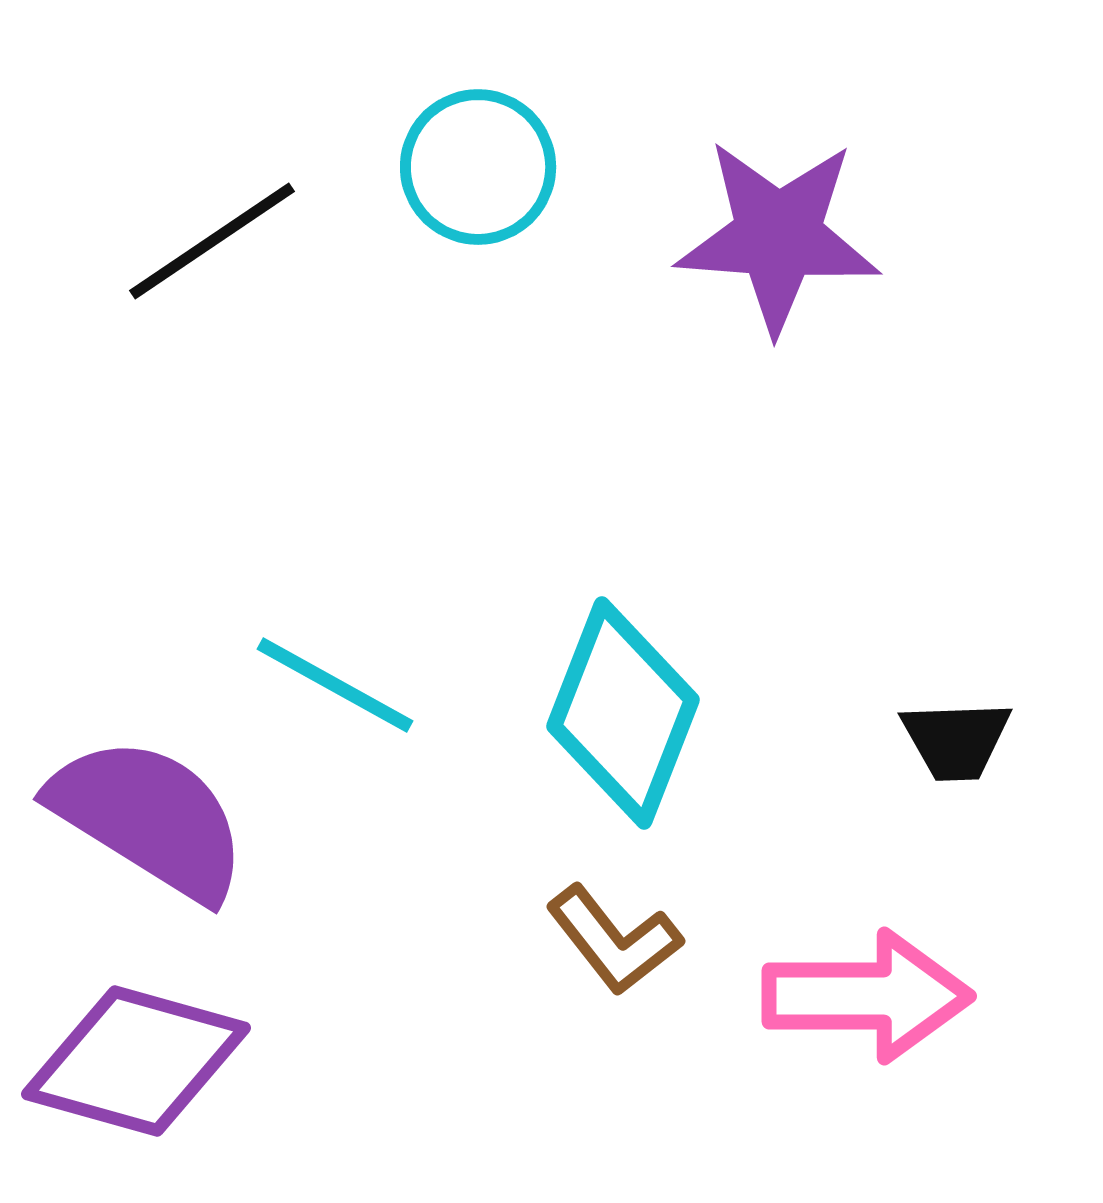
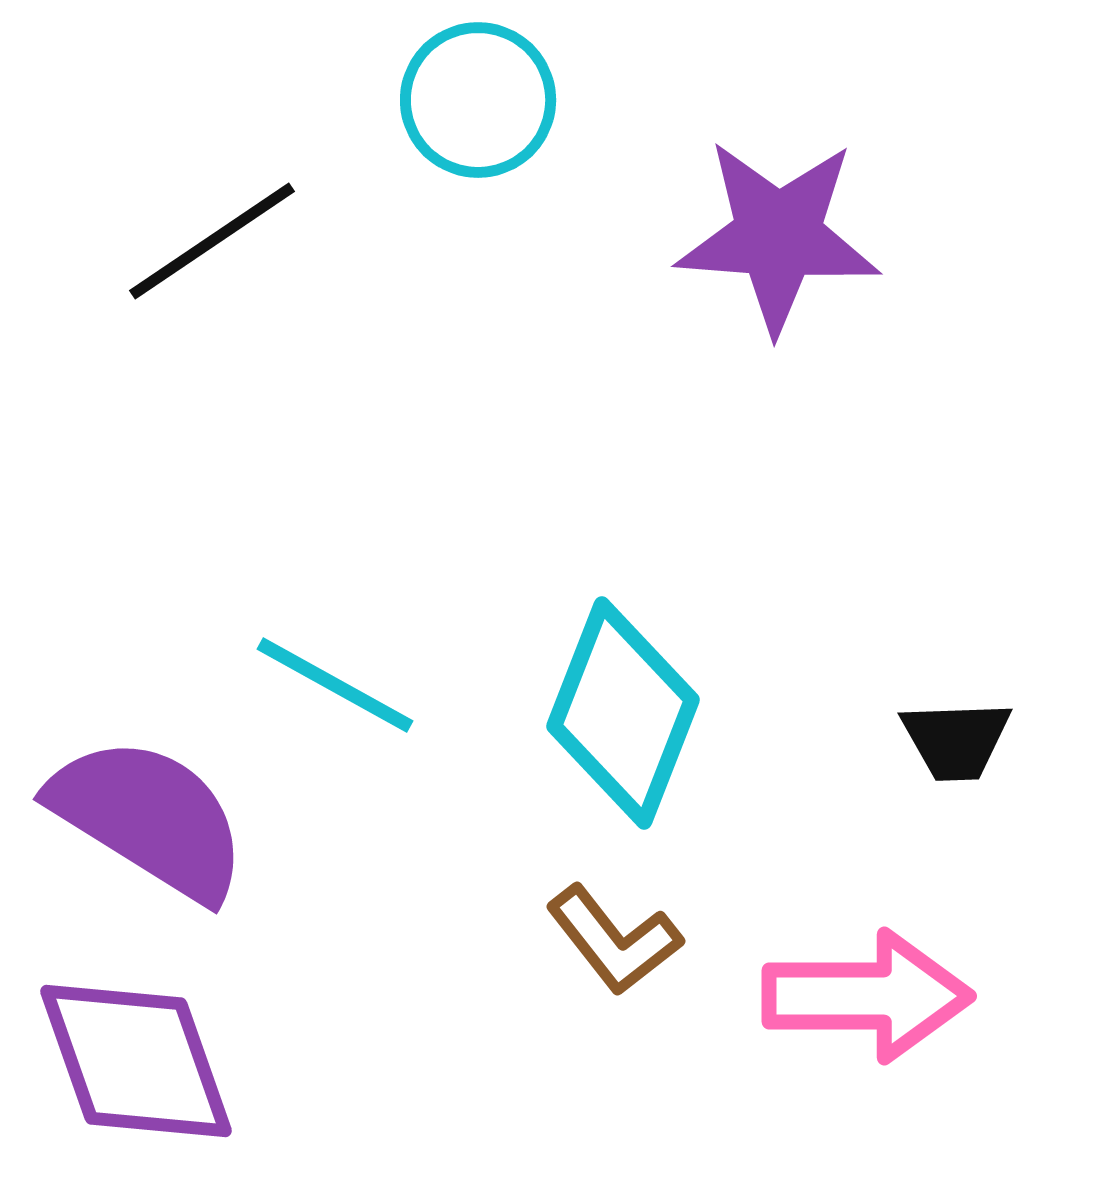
cyan circle: moved 67 px up
purple diamond: rotated 55 degrees clockwise
